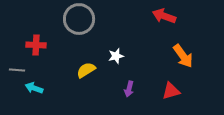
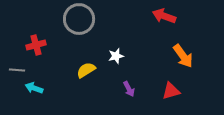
red cross: rotated 18 degrees counterclockwise
purple arrow: rotated 42 degrees counterclockwise
